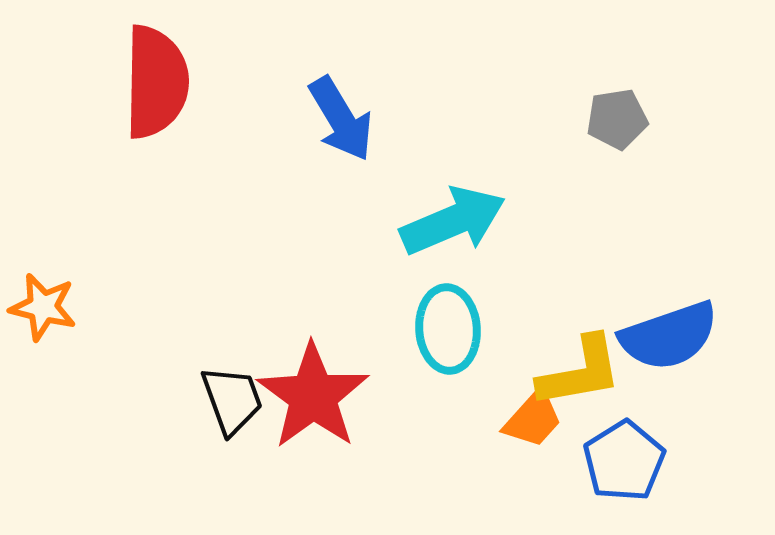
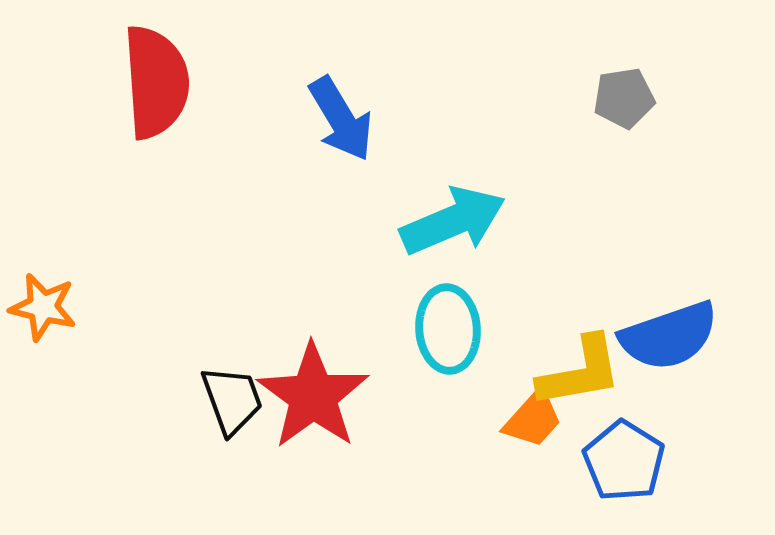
red semicircle: rotated 5 degrees counterclockwise
gray pentagon: moved 7 px right, 21 px up
blue pentagon: rotated 8 degrees counterclockwise
